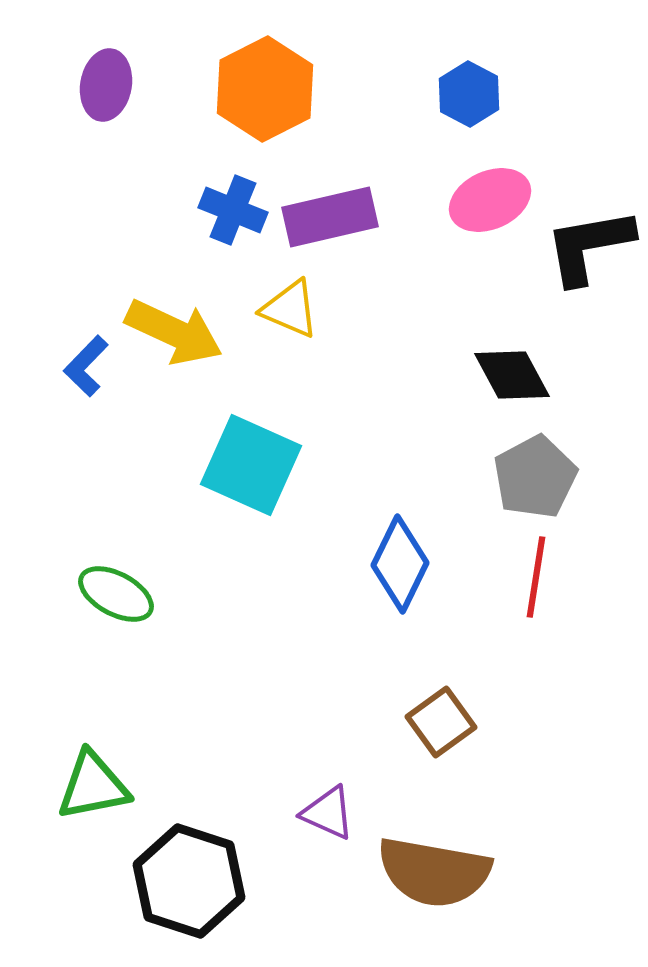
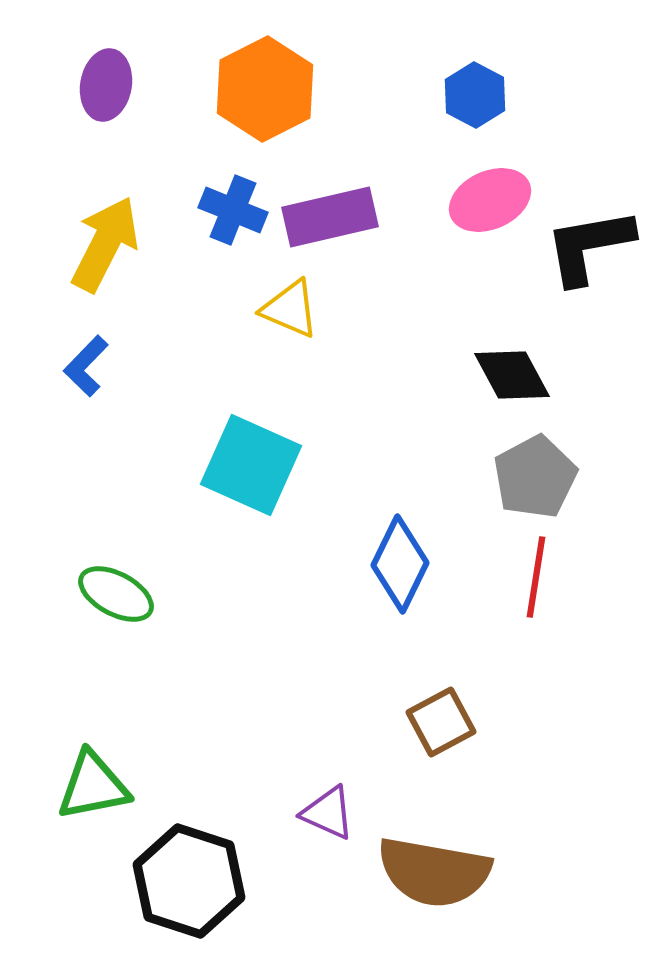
blue hexagon: moved 6 px right, 1 px down
yellow arrow: moved 69 px left, 88 px up; rotated 88 degrees counterclockwise
brown square: rotated 8 degrees clockwise
